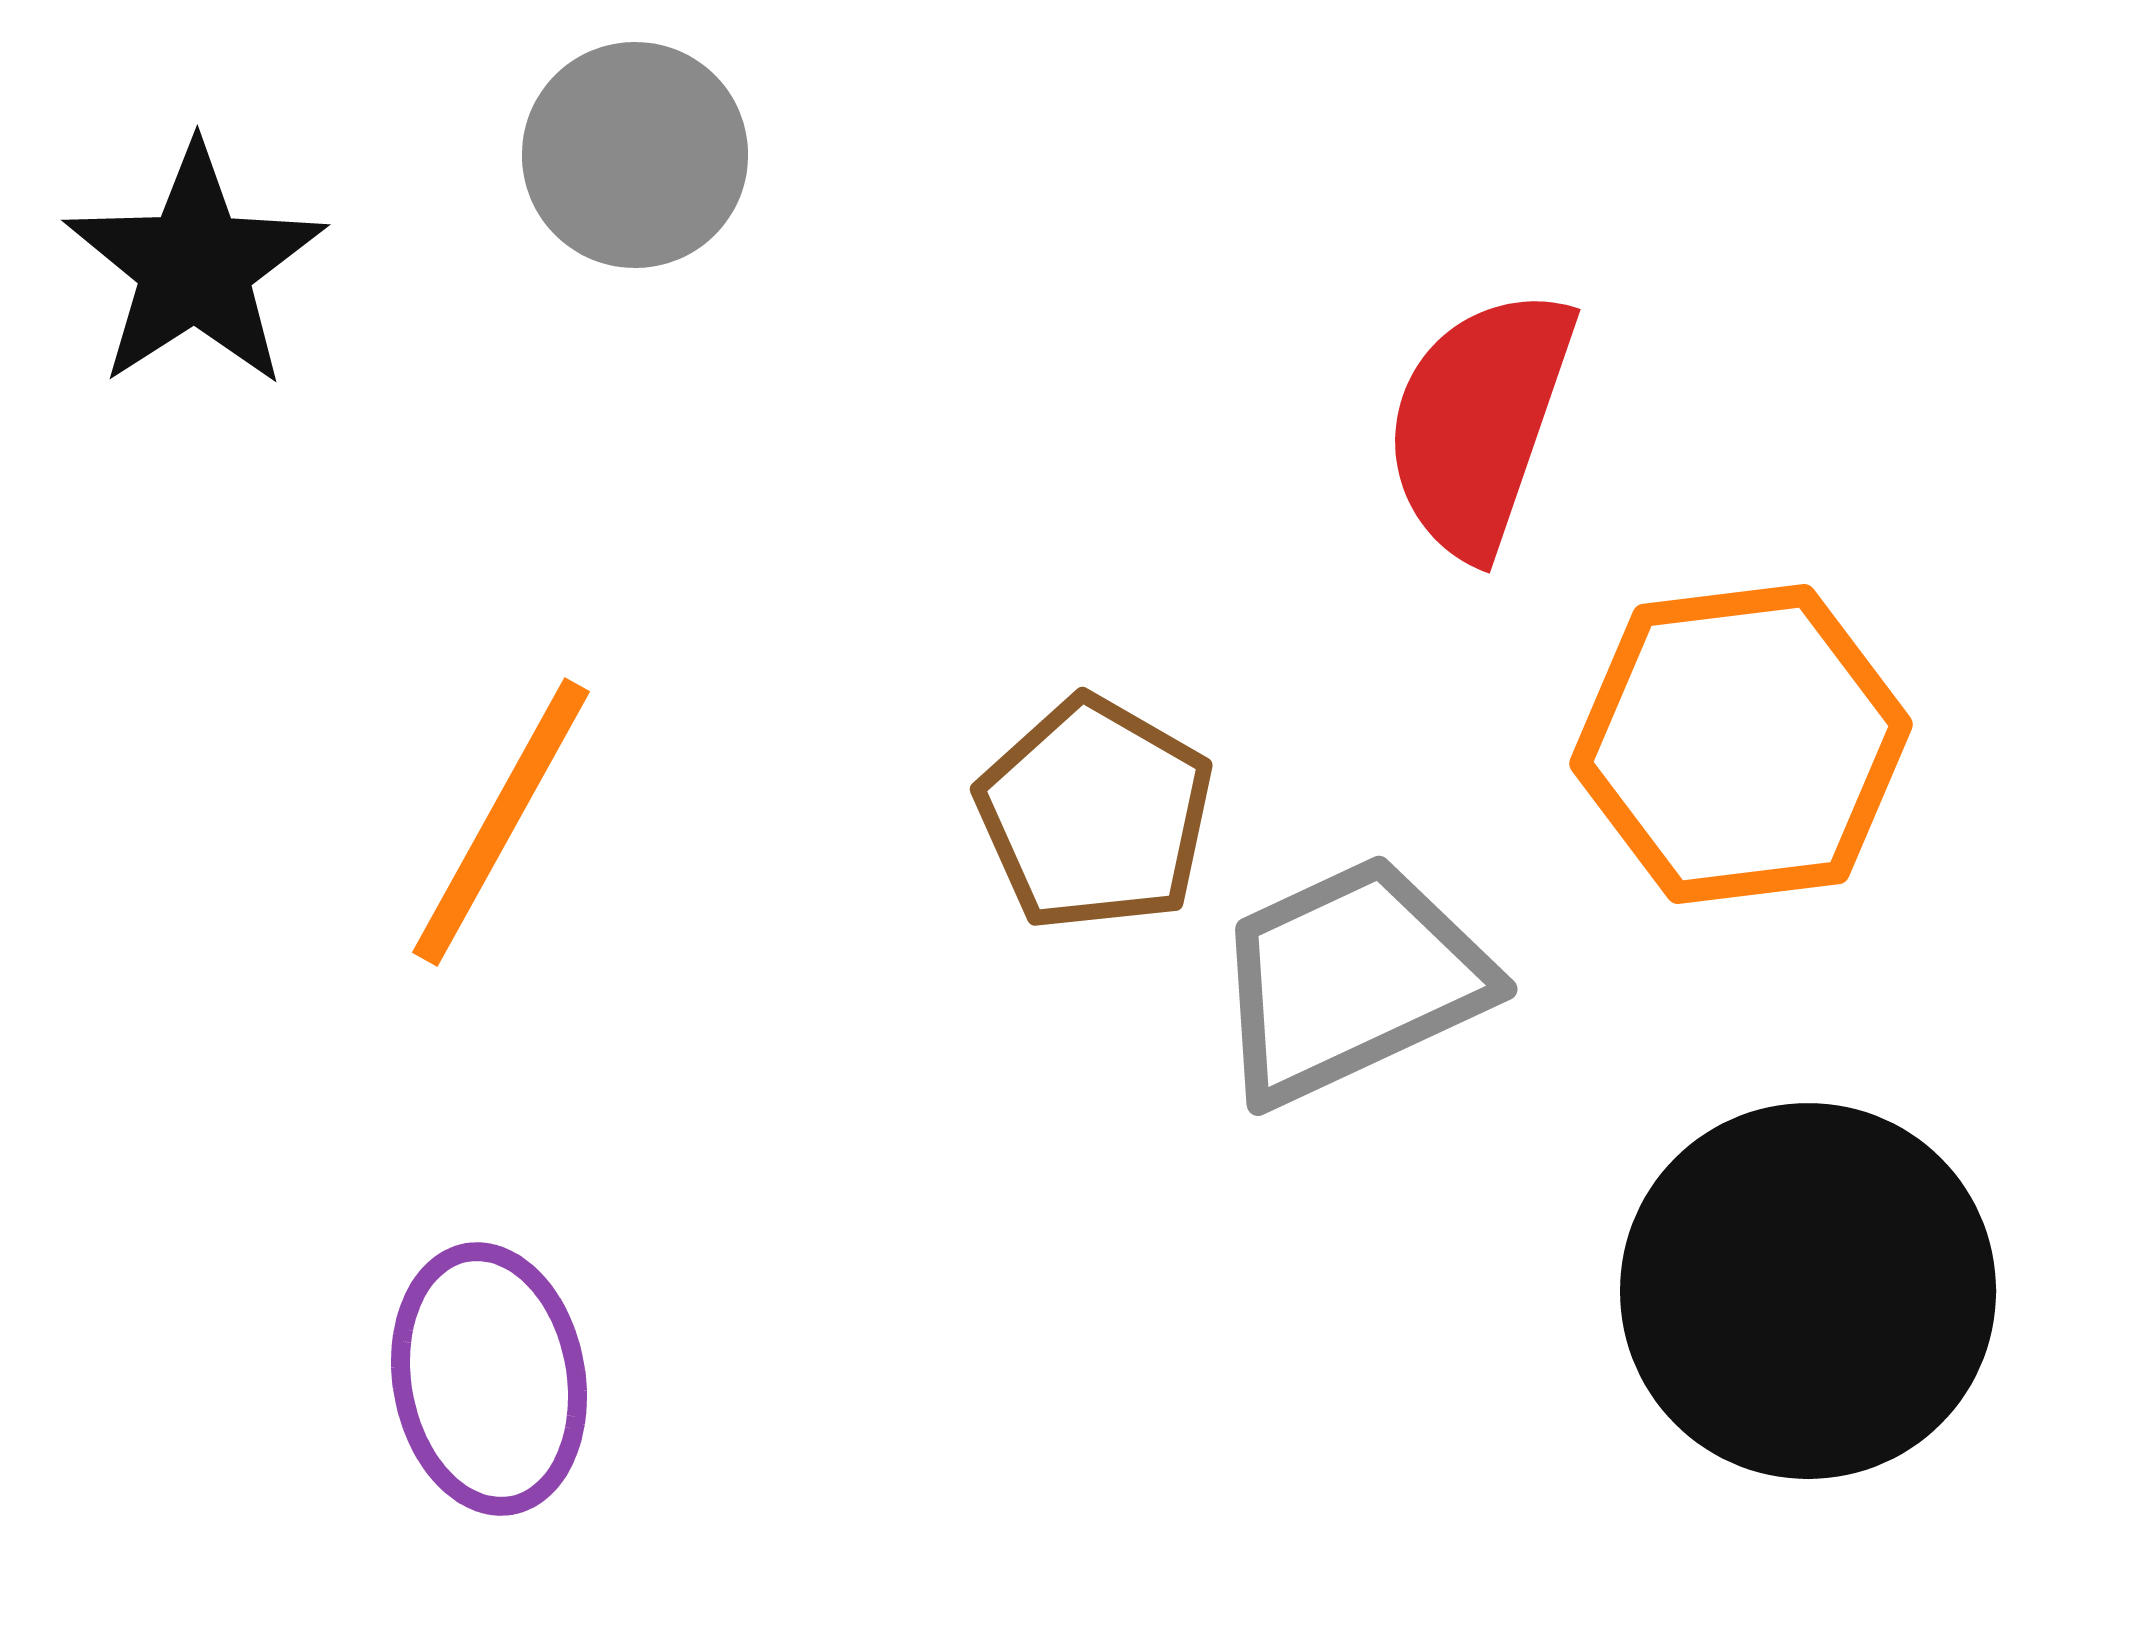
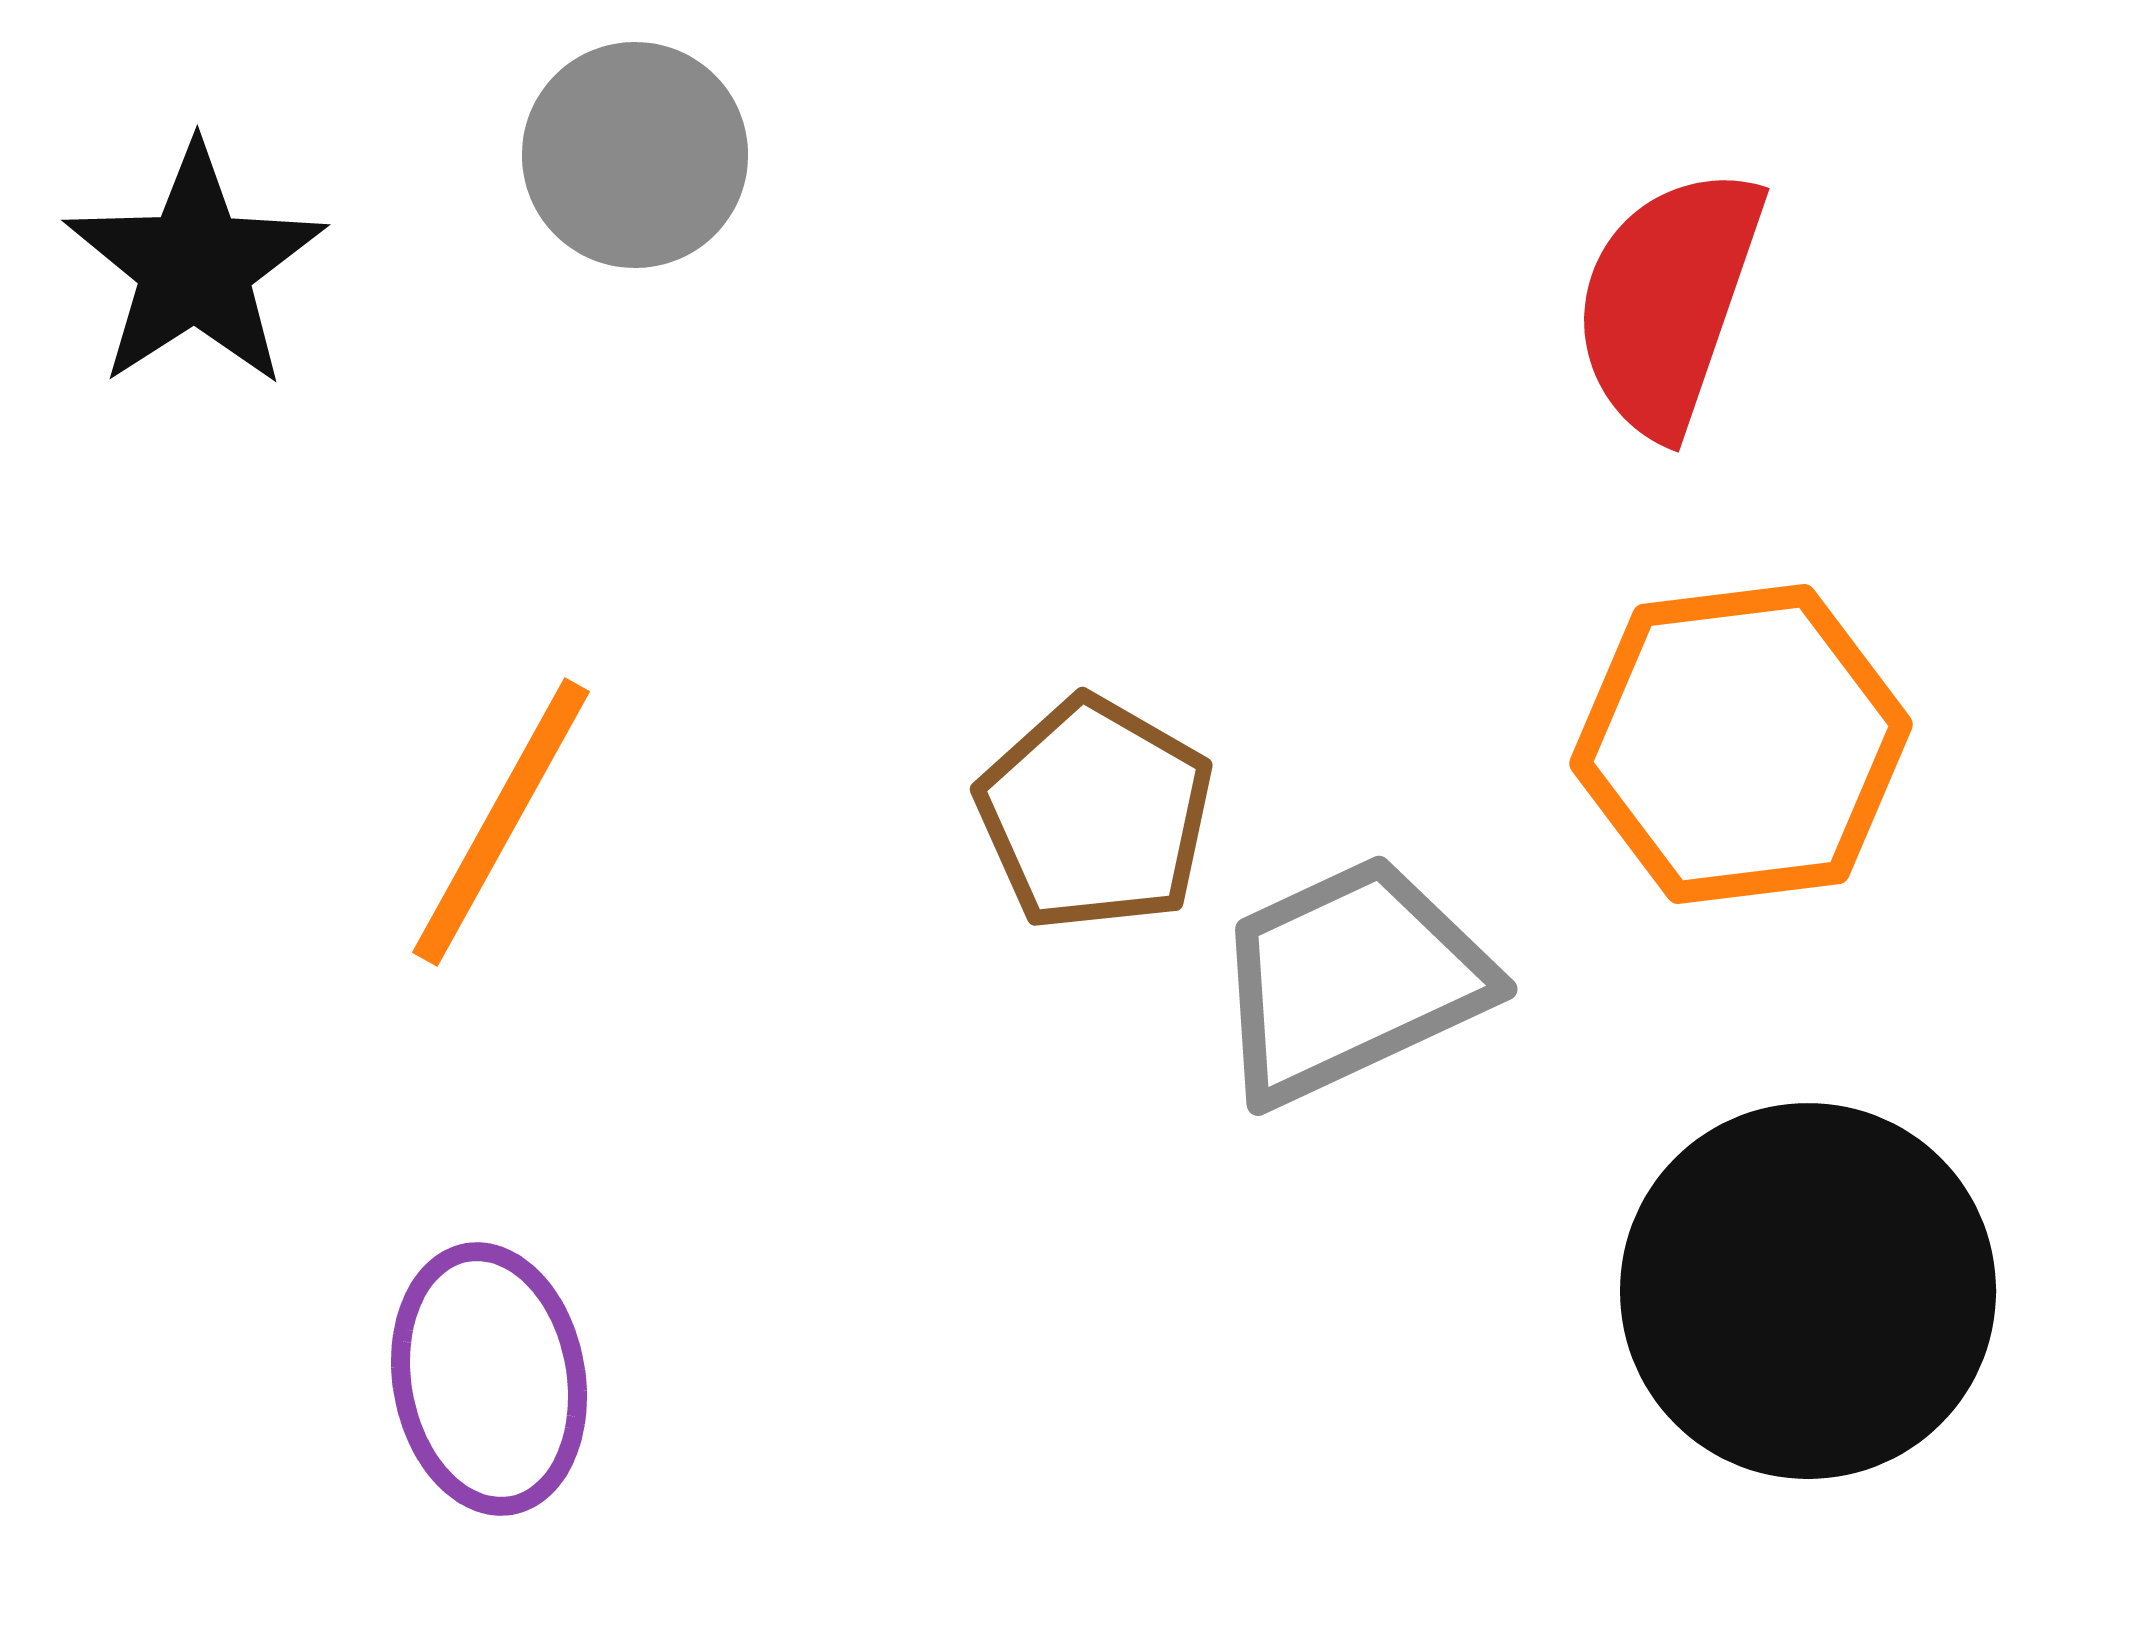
red semicircle: moved 189 px right, 121 px up
